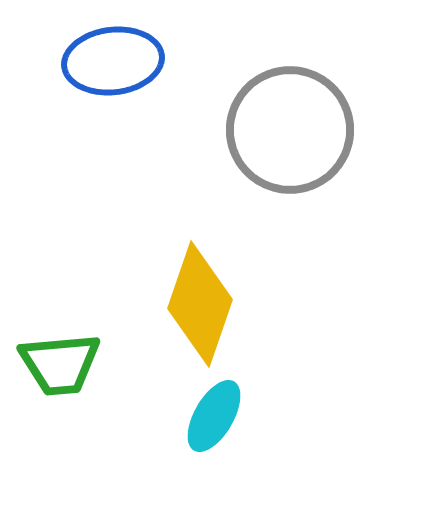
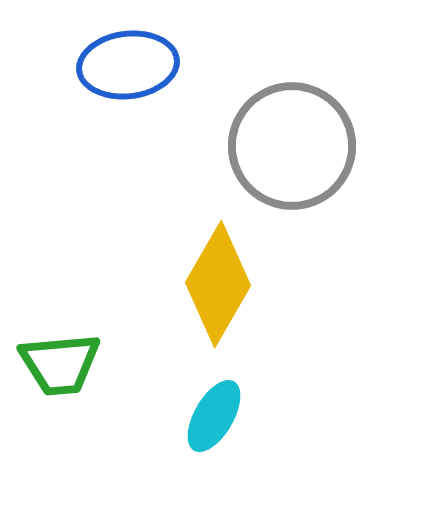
blue ellipse: moved 15 px right, 4 px down
gray circle: moved 2 px right, 16 px down
yellow diamond: moved 18 px right, 20 px up; rotated 11 degrees clockwise
